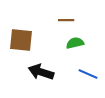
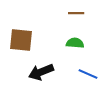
brown line: moved 10 px right, 7 px up
green semicircle: rotated 18 degrees clockwise
black arrow: rotated 40 degrees counterclockwise
